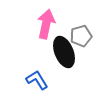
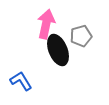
black ellipse: moved 6 px left, 2 px up
blue L-shape: moved 16 px left, 1 px down
